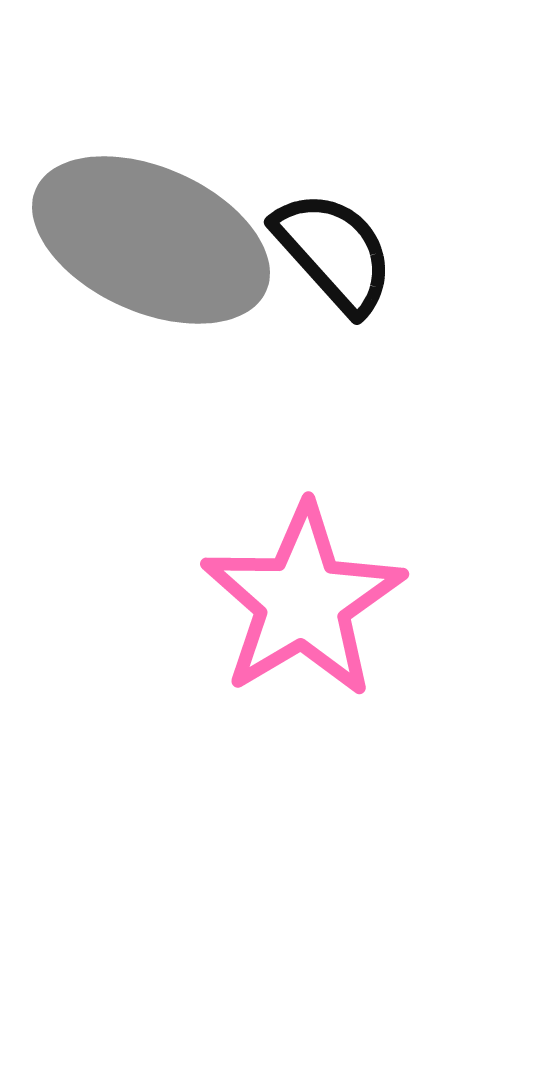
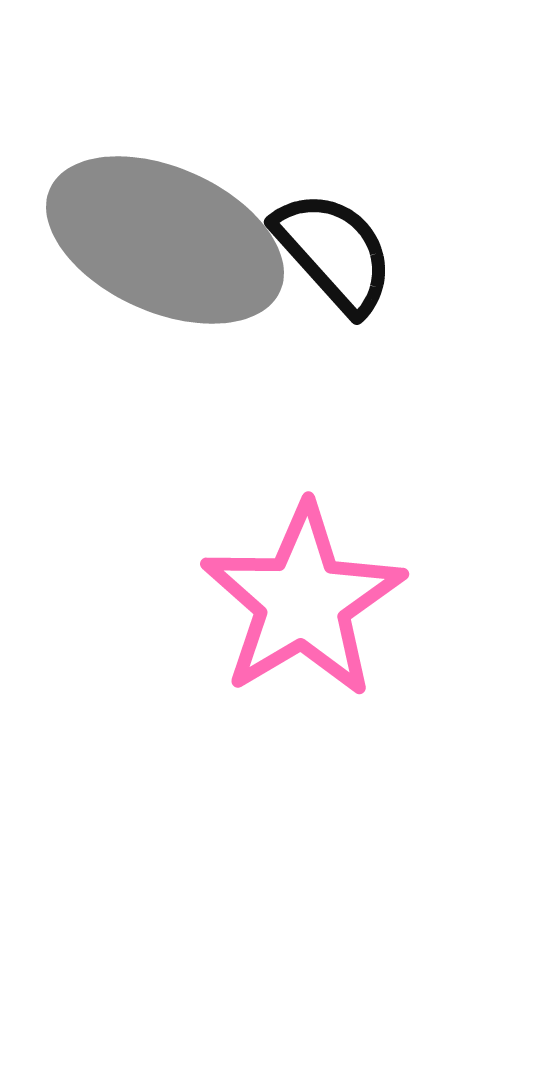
gray ellipse: moved 14 px right
